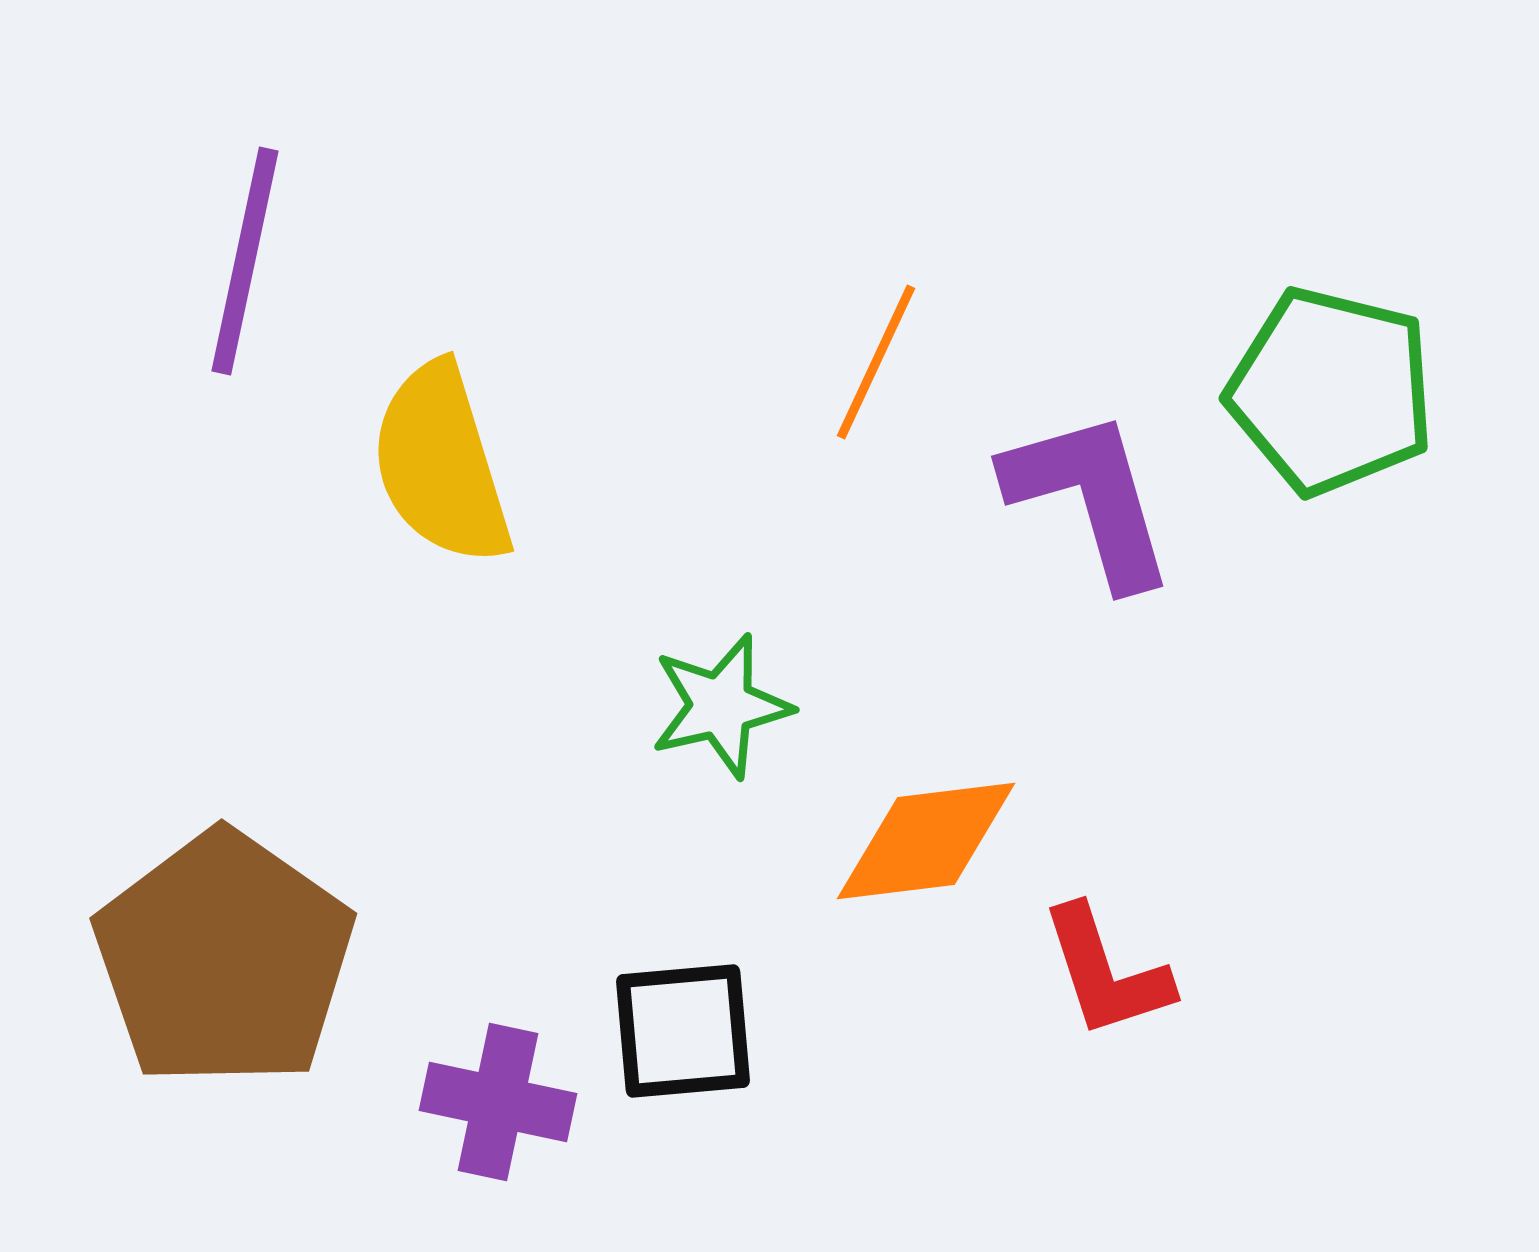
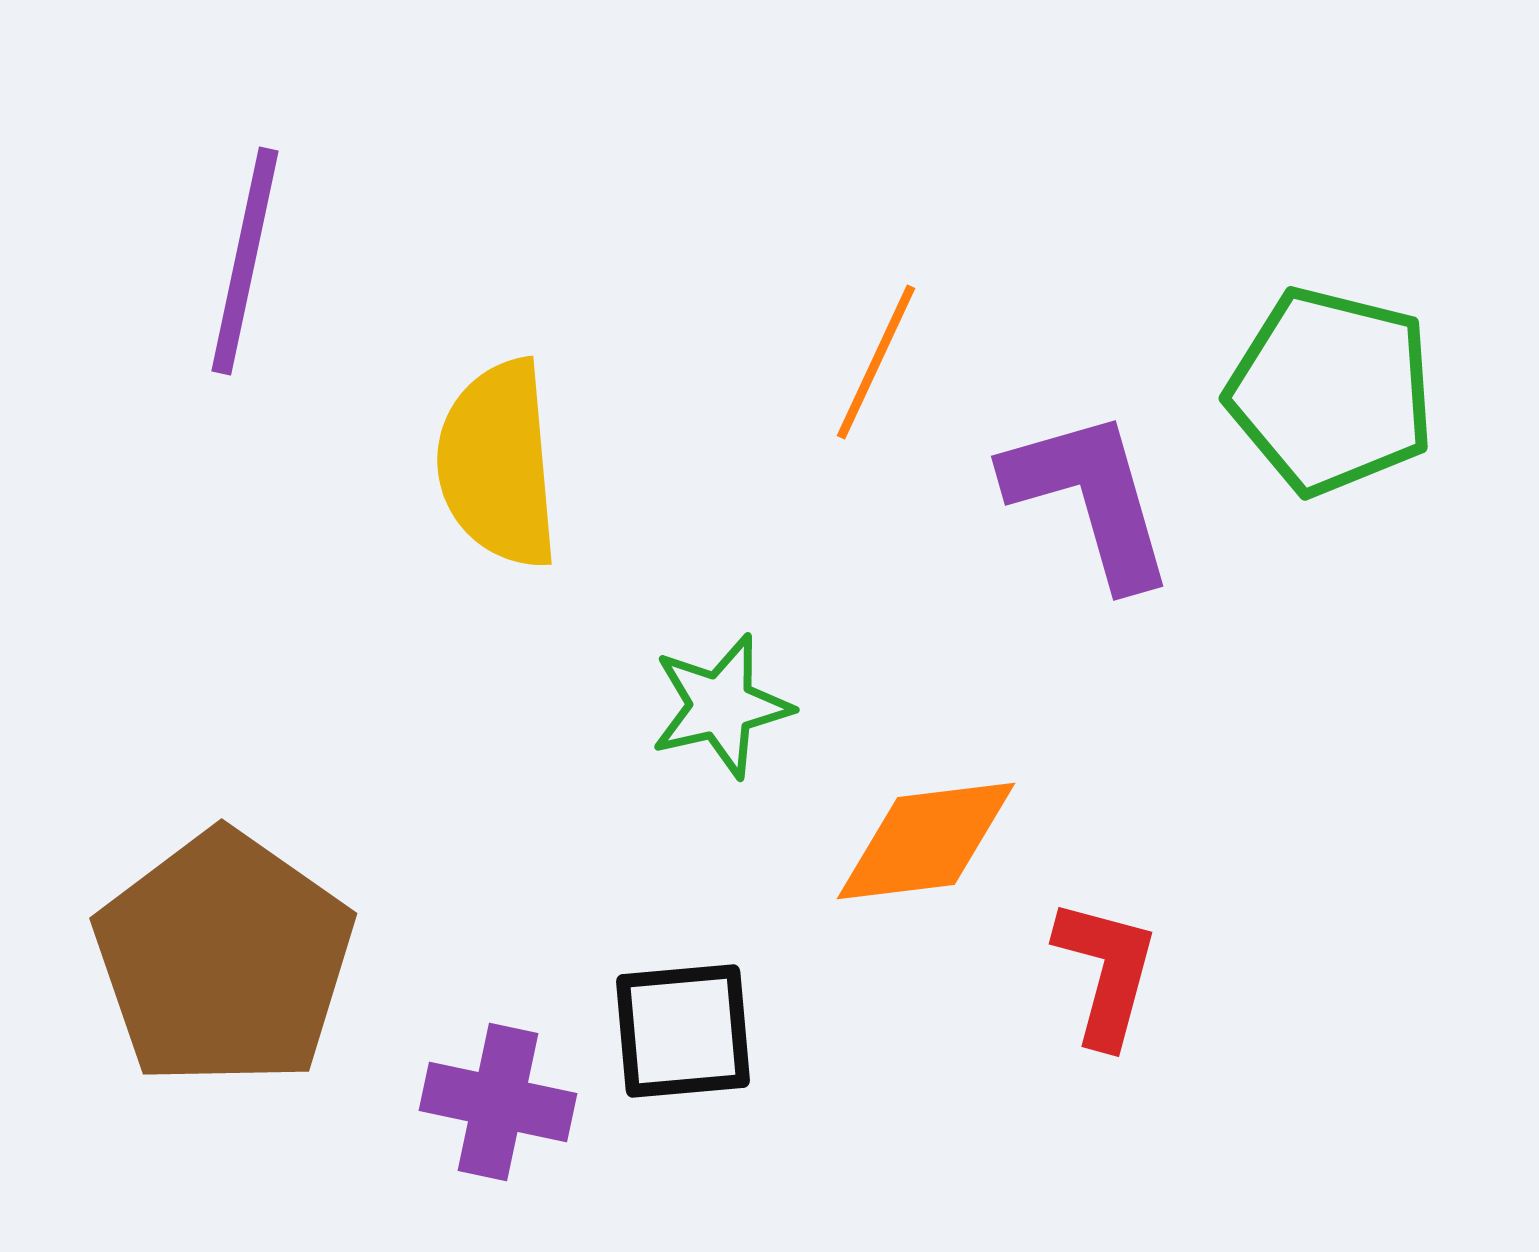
yellow semicircle: moved 57 px right; rotated 12 degrees clockwise
red L-shape: rotated 147 degrees counterclockwise
